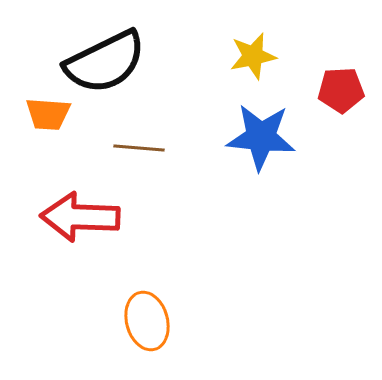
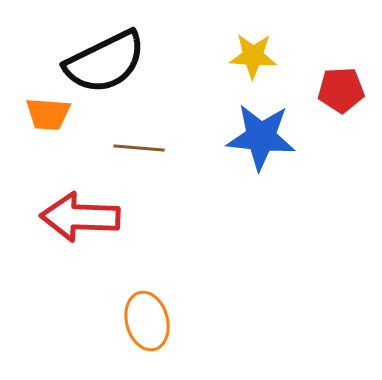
yellow star: rotated 15 degrees clockwise
